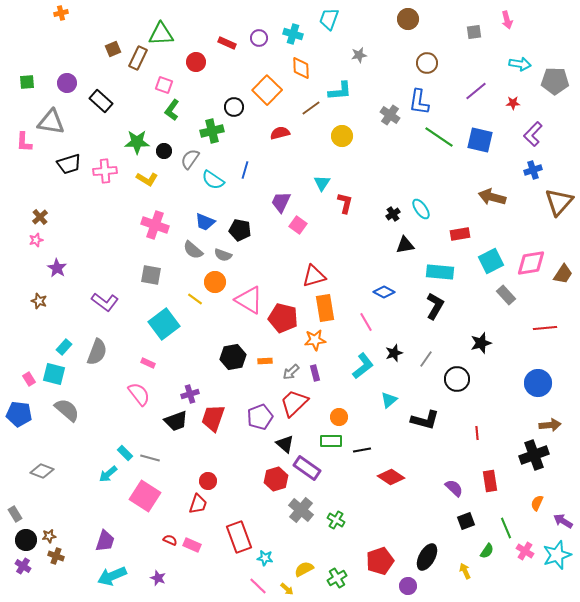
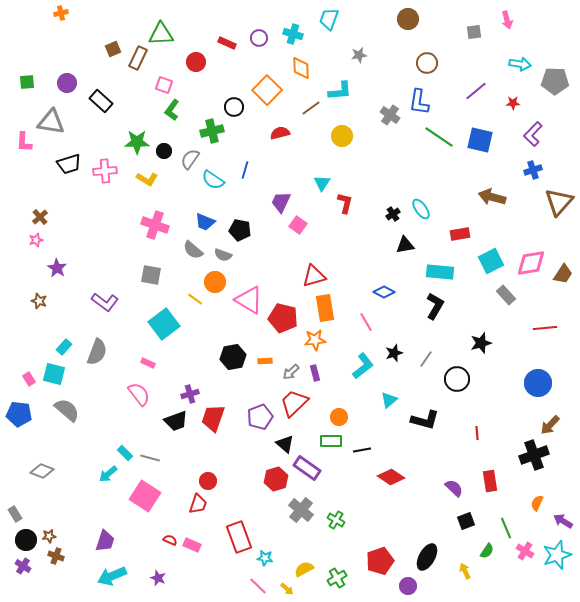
brown arrow at (550, 425): rotated 140 degrees clockwise
